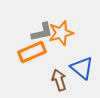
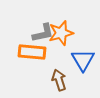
gray L-shape: moved 1 px right, 1 px down
orange rectangle: rotated 28 degrees clockwise
blue triangle: moved 1 px right, 8 px up; rotated 20 degrees clockwise
